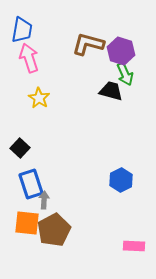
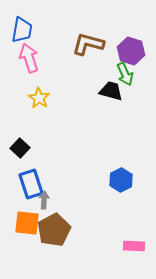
purple hexagon: moved 10 px right
